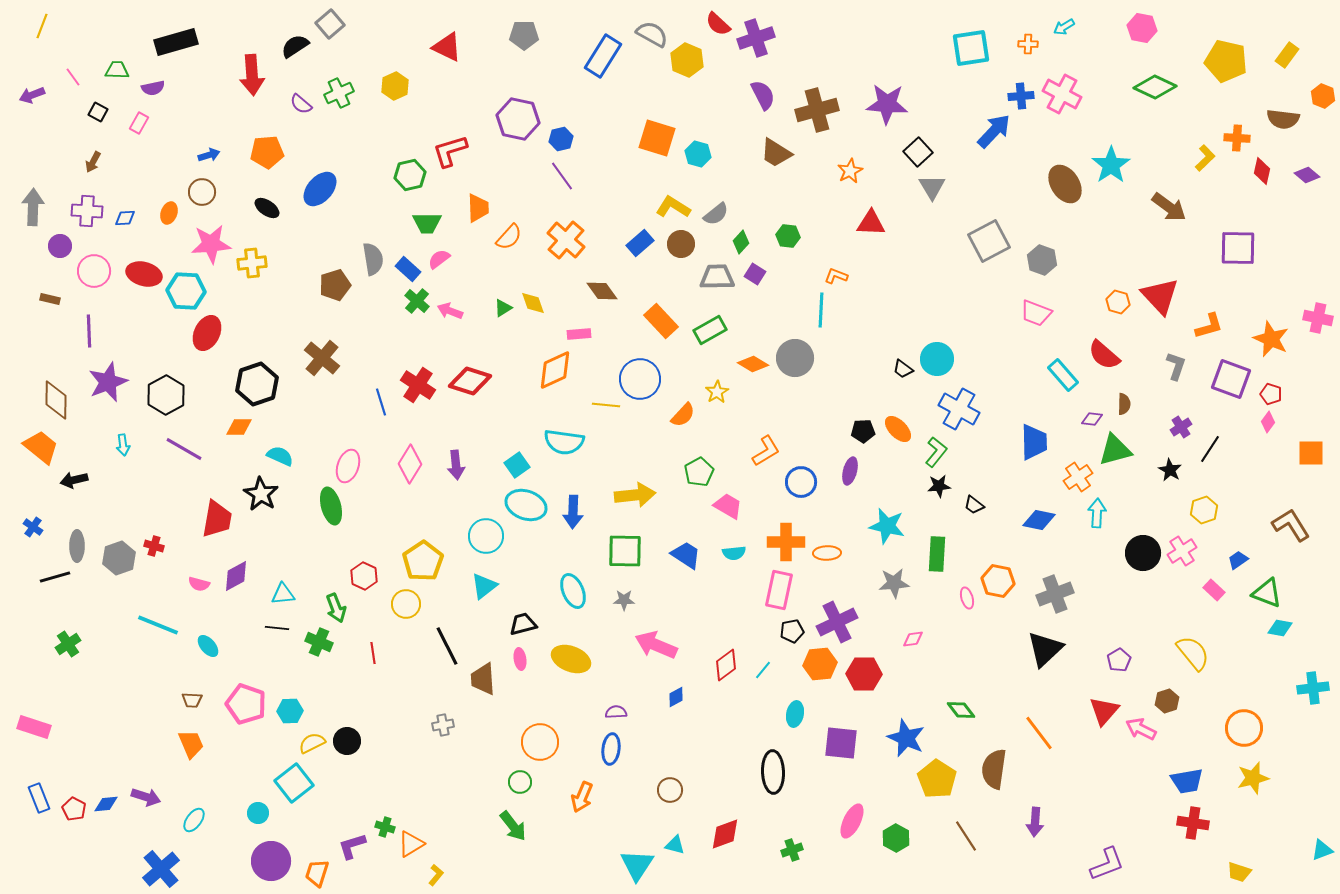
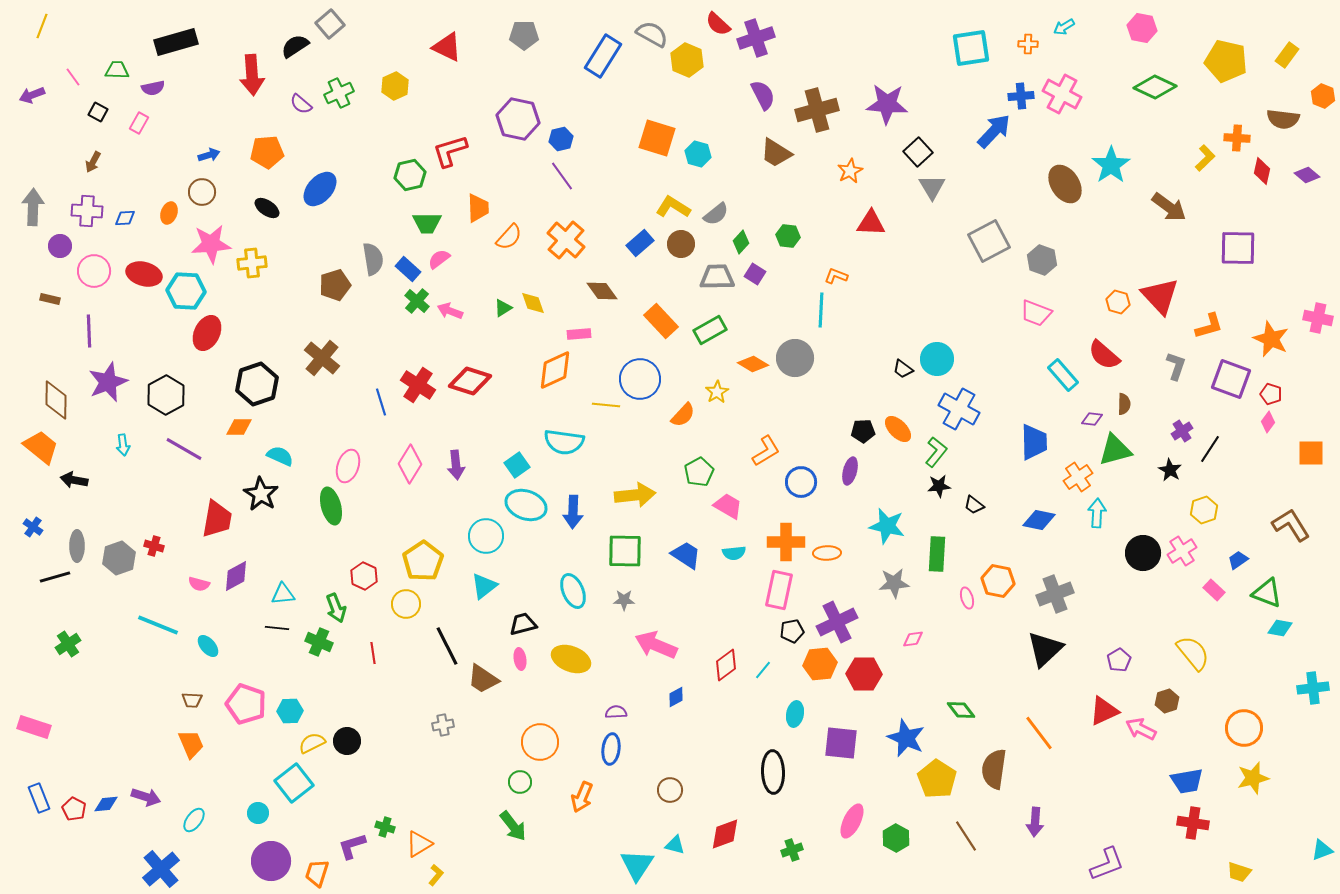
purple cross at (1181, 427): moved 1 px right, 4 px down
black arrow at (74, 480): rotated 24 degrees clockwise
brown trapezoid at (483, 679): rotated 52 degrees counterclockwise
red triangle at (1104, 711): rotated 24 degrees clockwise
orange triangle at (411, 844): moved 8 px right
